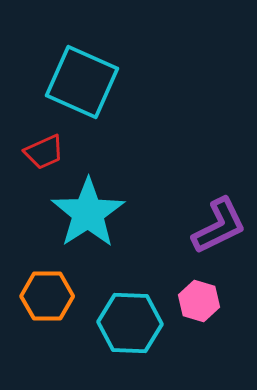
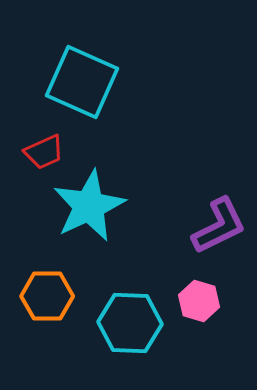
cyan star: moved 1 px right, 7 px up; rotated 8 degrees clockwise
